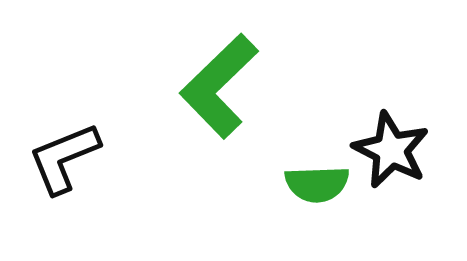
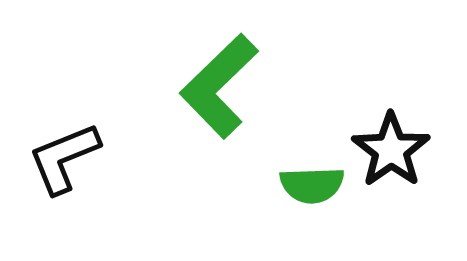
black star: rotated 10 degrees clockwise
green semicircle: moved 5 px left, 1 px down
